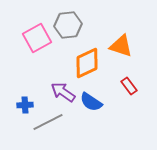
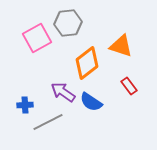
gray hexagon: moved 2 px up
orange diamond: rotated 12 degrees counterclockwise
